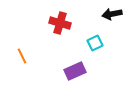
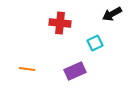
black arrow: rotated 18 degrees counterclockwise
red cross: rotated 10 degrees counterclockwise
orange line: moved 5 px right, 13 px down; rotated 56 degrees counterclockwise
